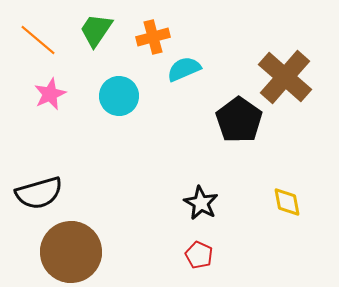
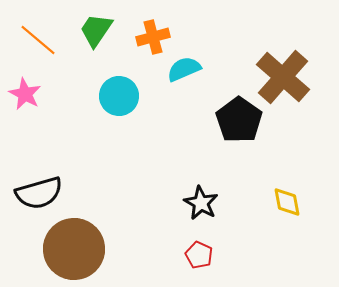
brown cross: moved 2 px left
pink star: moved 25 px left; rotated 20 degrees counterclockwise
brown circle: moved 3 px right, 3 px up
